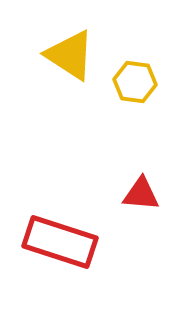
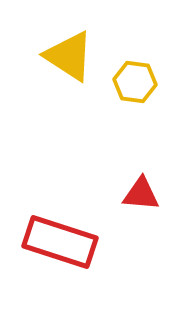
yellow triangle: moved 1 px left, 1 px down
